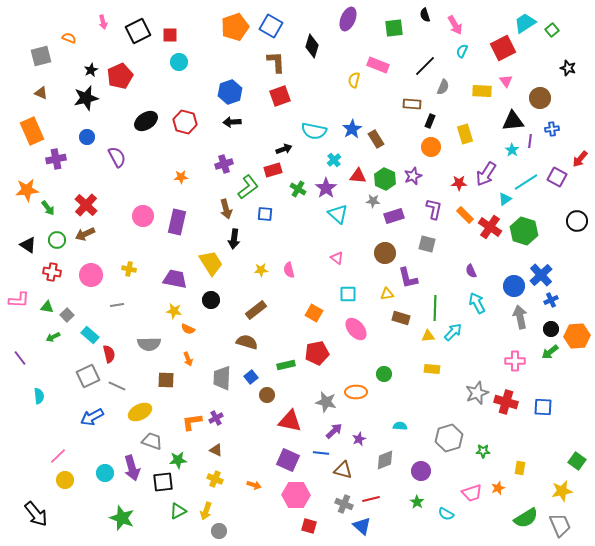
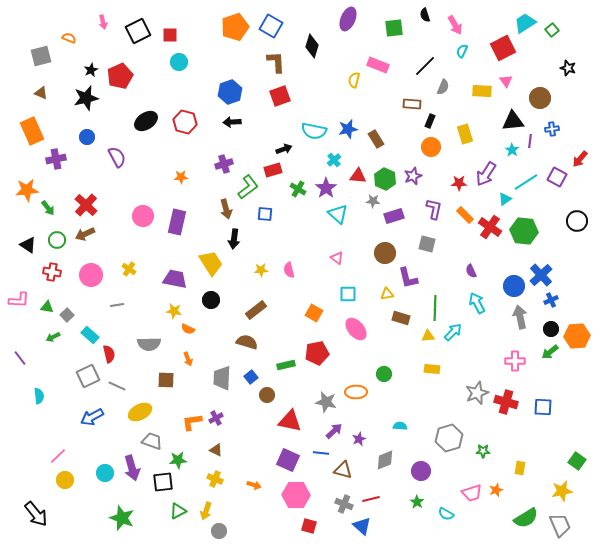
blue star at (352, 129): moved 4 px left; rotated 18 degrees clockwise
green hexagon at (524, 231): rotated 12 degrees counterclockwise
yellow cross at (129, 269): rotated 24 degrees clockwise
orange star at (498, 488): moved 2 px left, 2 px down
